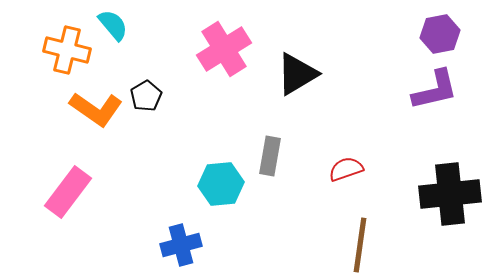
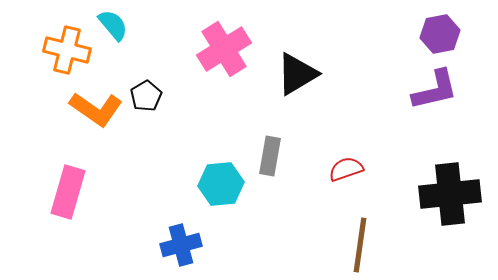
pink rectangle: rotated 21 degrees counterclockwise
